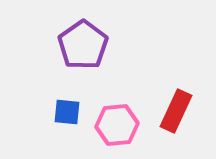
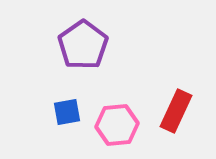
blue square: rotated 16 degrees counterclockwise
